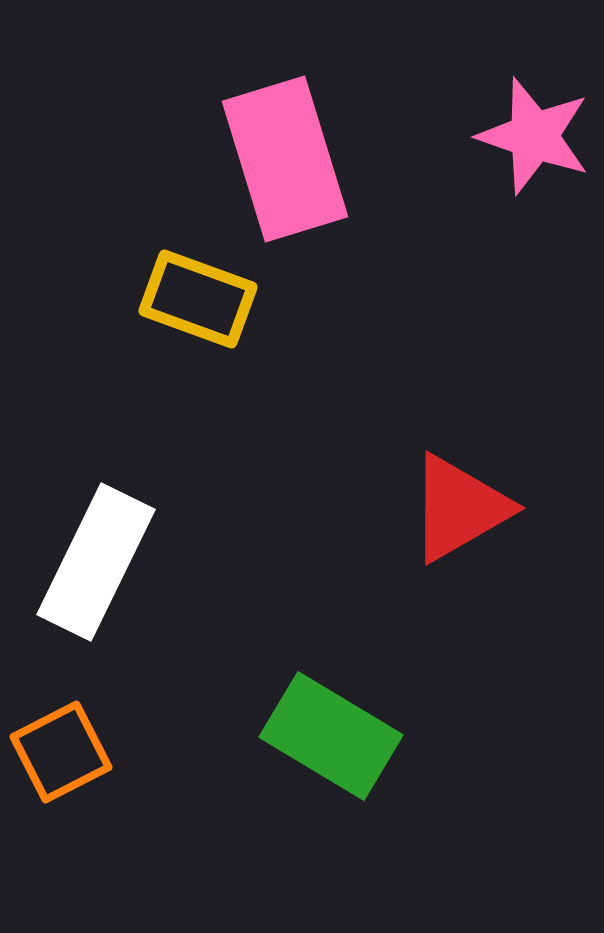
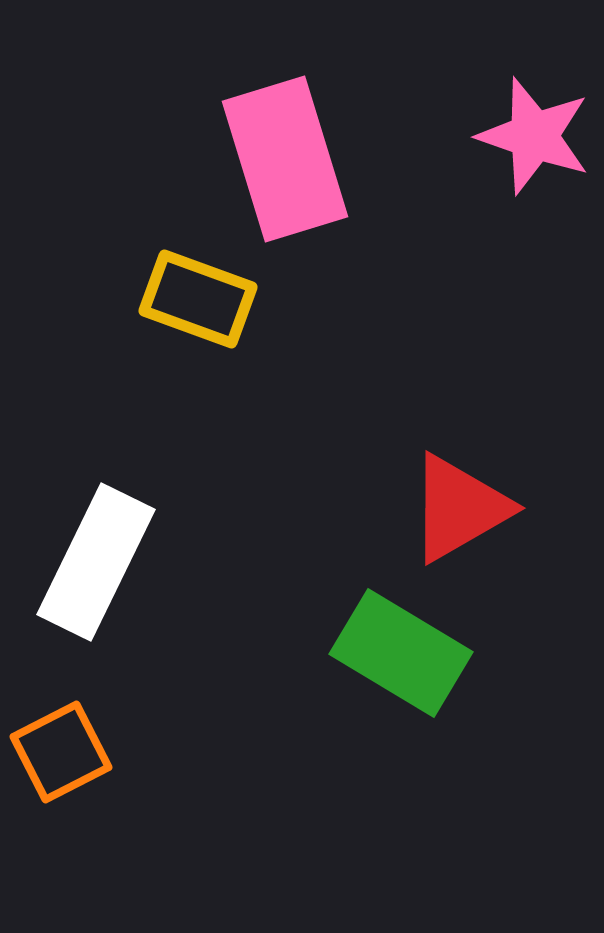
green rectangle: moved 70 px right, 83 px up
